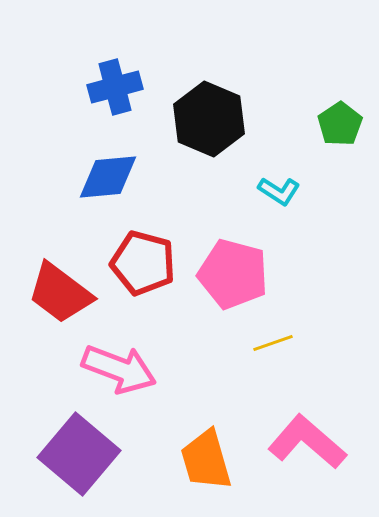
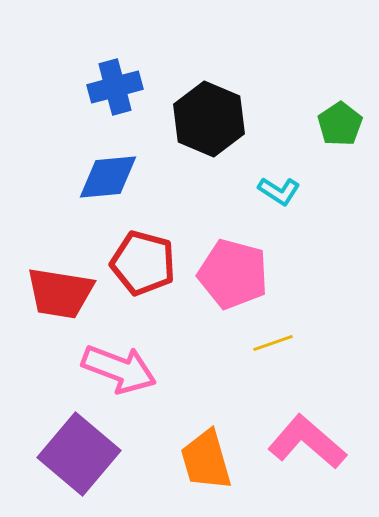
red trapezoid: rotated 28 degrees counterclockwise
